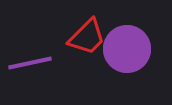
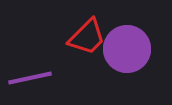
purple line: moved 15 px down
